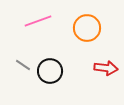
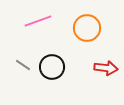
black circle: moved 2 px right, 4 px up
